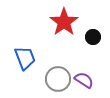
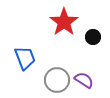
gray circle: moved 1 px left, 1 px down
